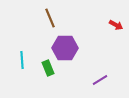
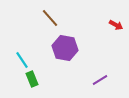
brown line: rotated 18 degrees counterclockwise
purple hexagon: rotated 10 degrees clockwise
cyan line: rotated 30 degrees counterclockwise
green rectangle: moved 16 px left, 11 px down
